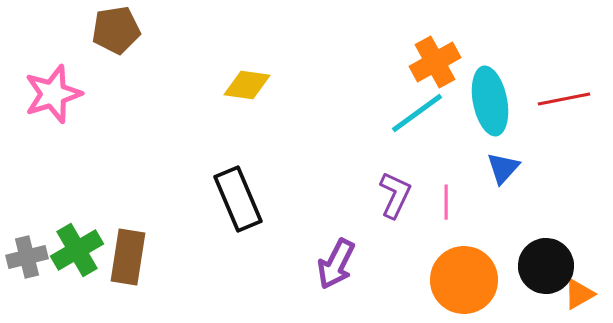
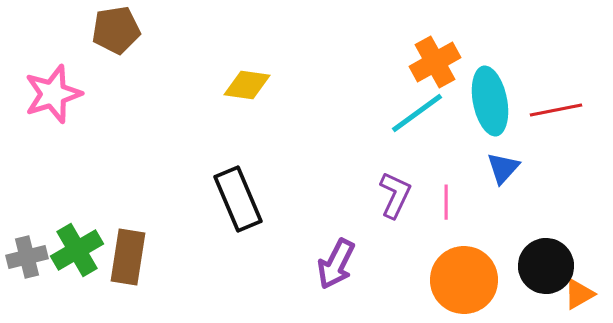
red line: moved 8 px left, 11 px down
